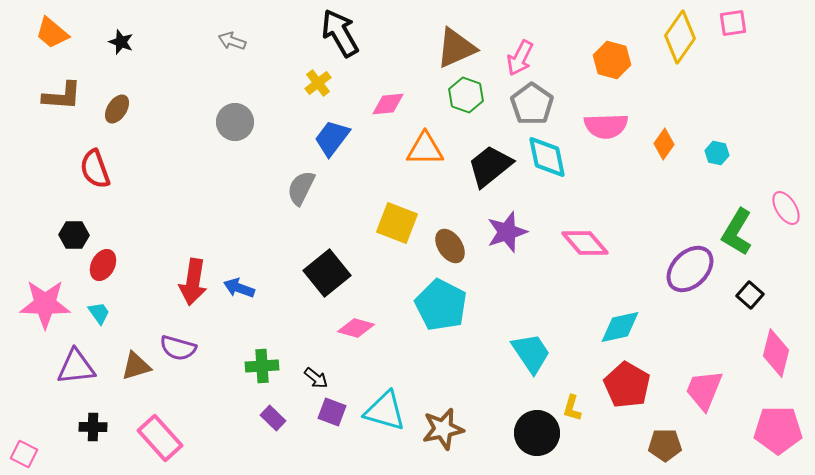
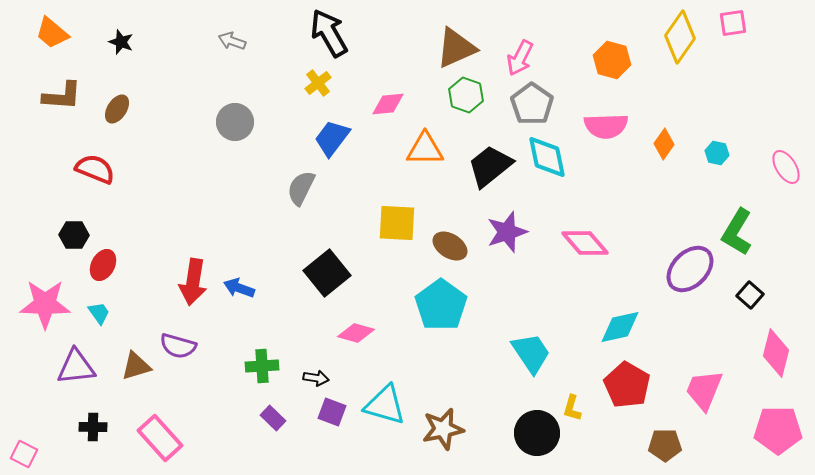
black arrow at (340, 33): moved 11 px left
red semicircle at (95, 169): rotated 132 degrees clockwise
pink ellipse at (786, 208): moved 41 px up
yellow square at (397, 223): rotated 18 degrees counterclockwise
brown ellipse at (450, 246): rotated 24 degrees counterclockwise
cyan pentagon at (441, 305): rotated 9 degrees clockwise
pink diamond at (356, 328): moved 5 px down
purple semicircle at (178, 348): moved 2 px up
black arrow at (316, 378): rotated 30 degrees counterclockwise
cyan triangle at (385, 411): moved 6 px up
